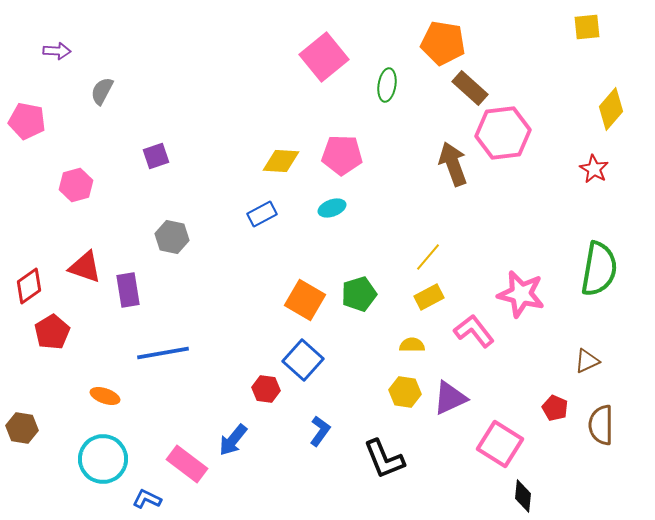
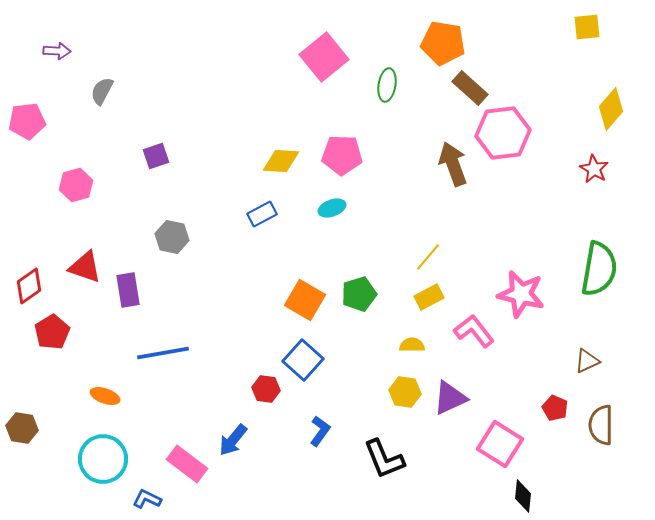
pink pentagon at (27, 121): rotated 18 degrees counterclockwise
